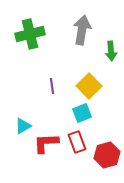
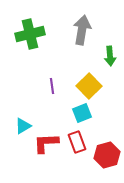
green arrow: moved 1 px left, 5 px down
